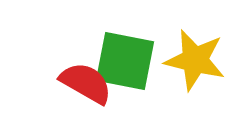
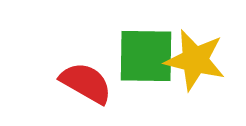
green square: moved 21 px right, 5 px up; rotated 10 degrees counterclockwise
